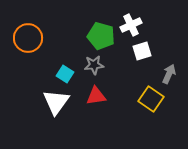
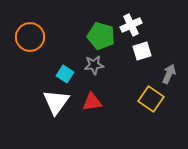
orange circle: moved 2 px right, 1 px up
red triangle: moved 4 px left, 6 px down
